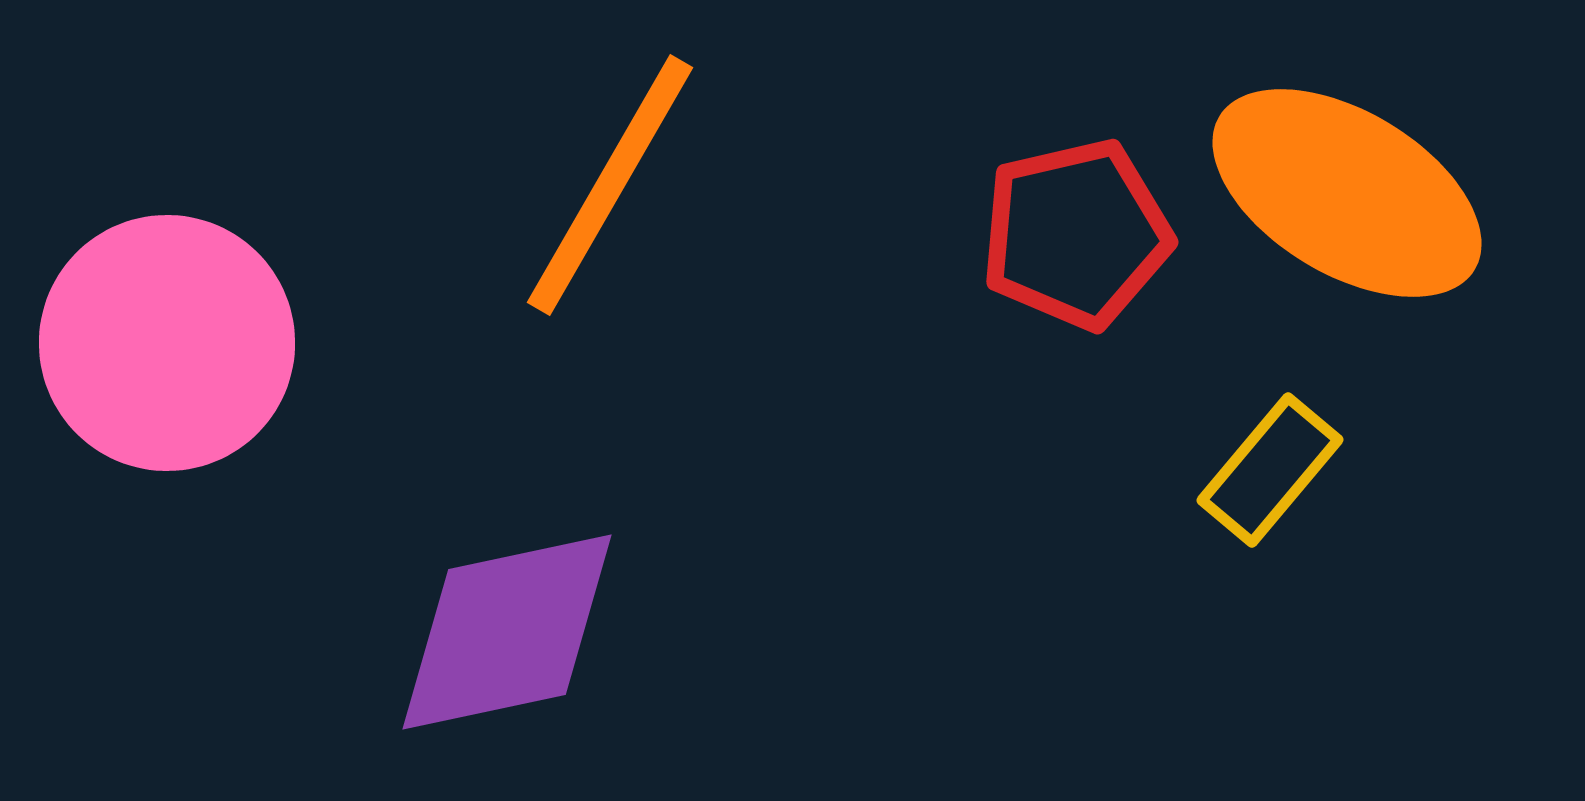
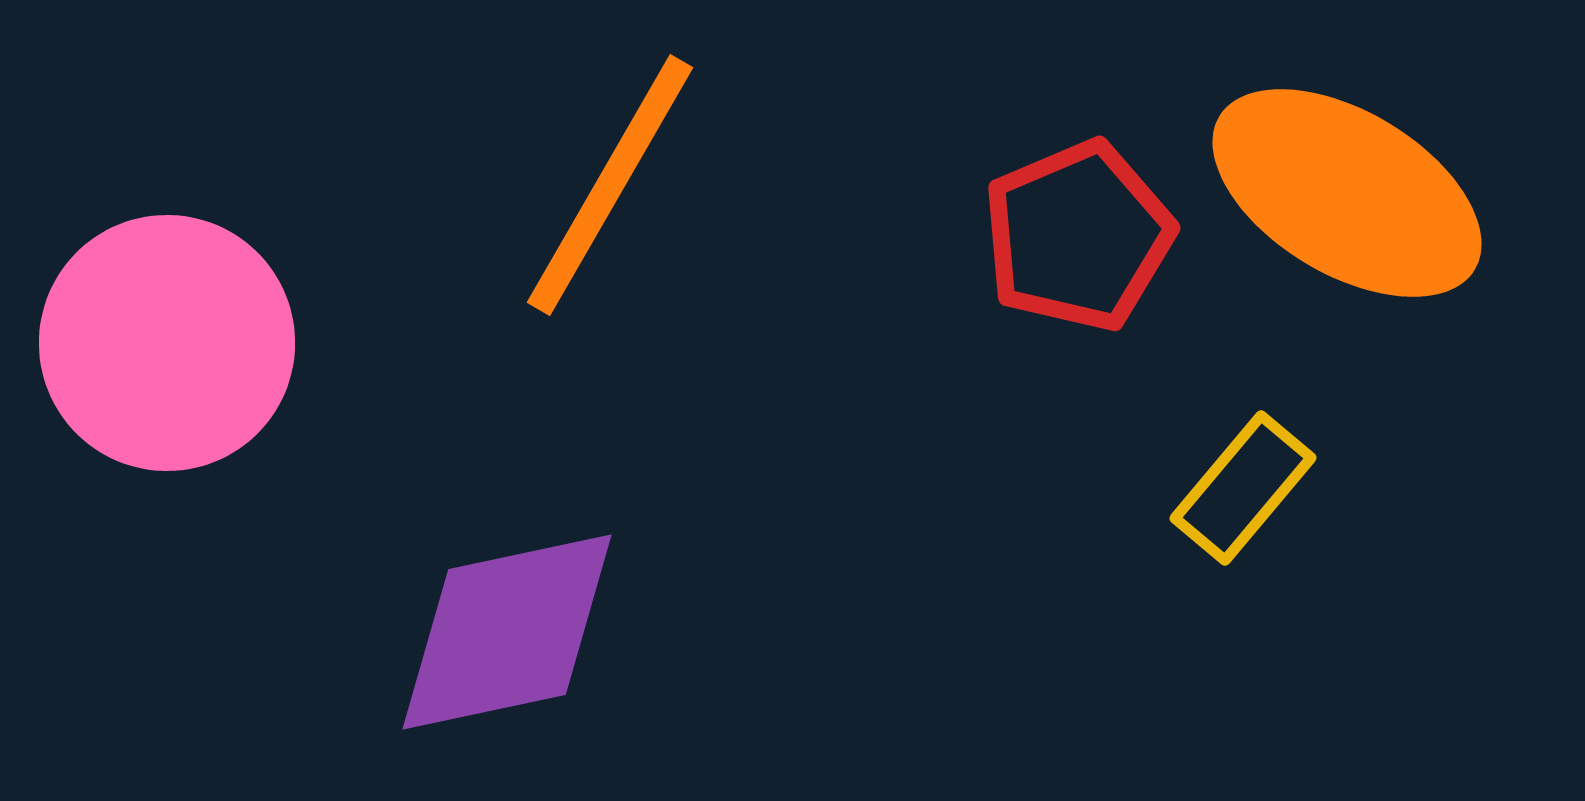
red pentagon: moved 2 px right, 2 px down; rotated 10 degrees counterclockwise
yellow rectangle: moved 27 px left, 18 px down
